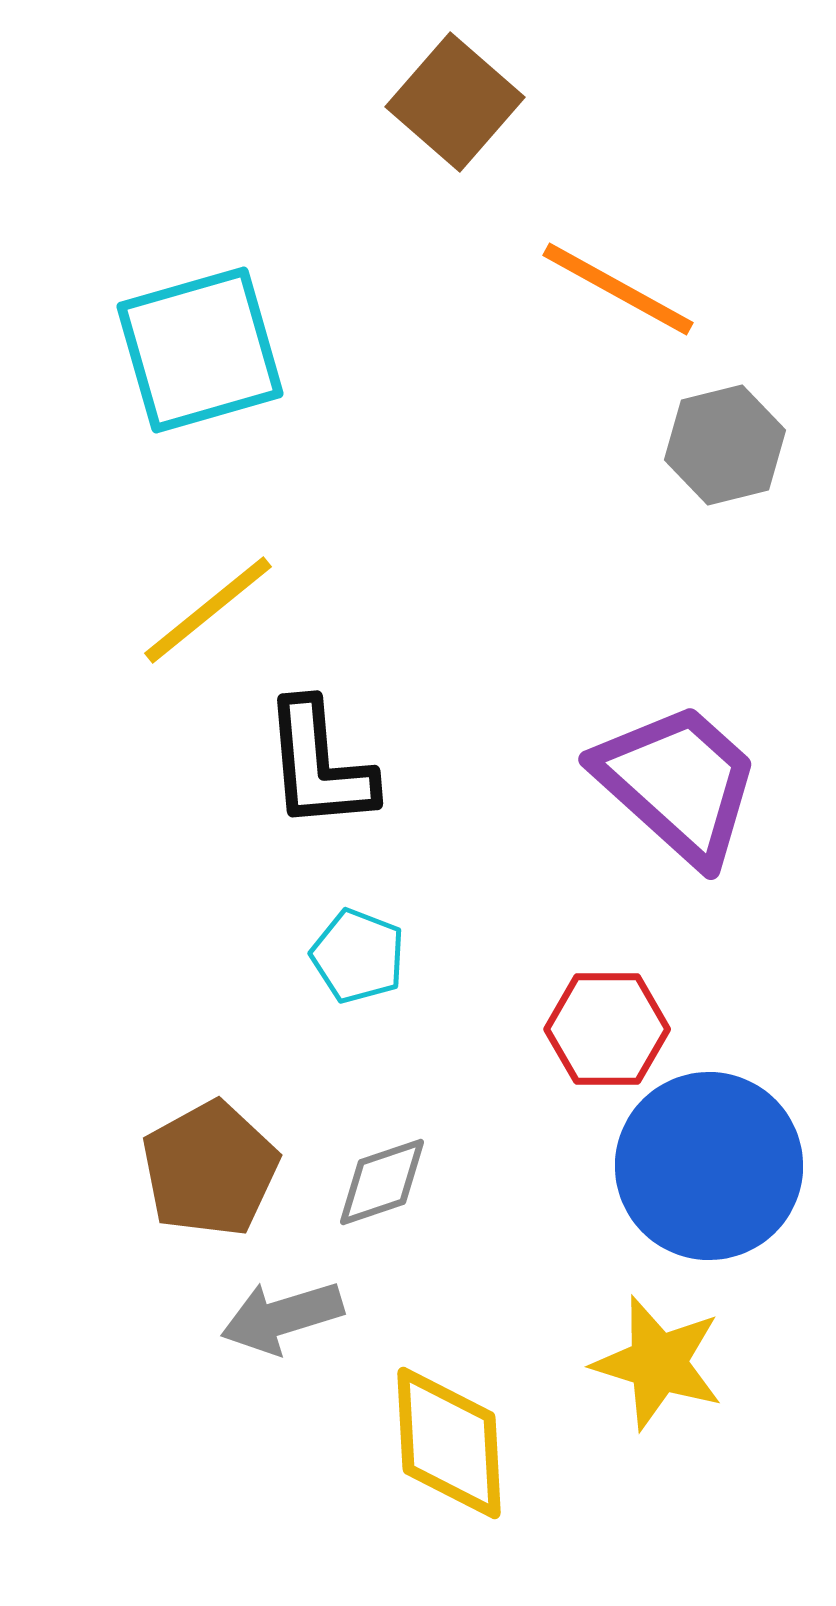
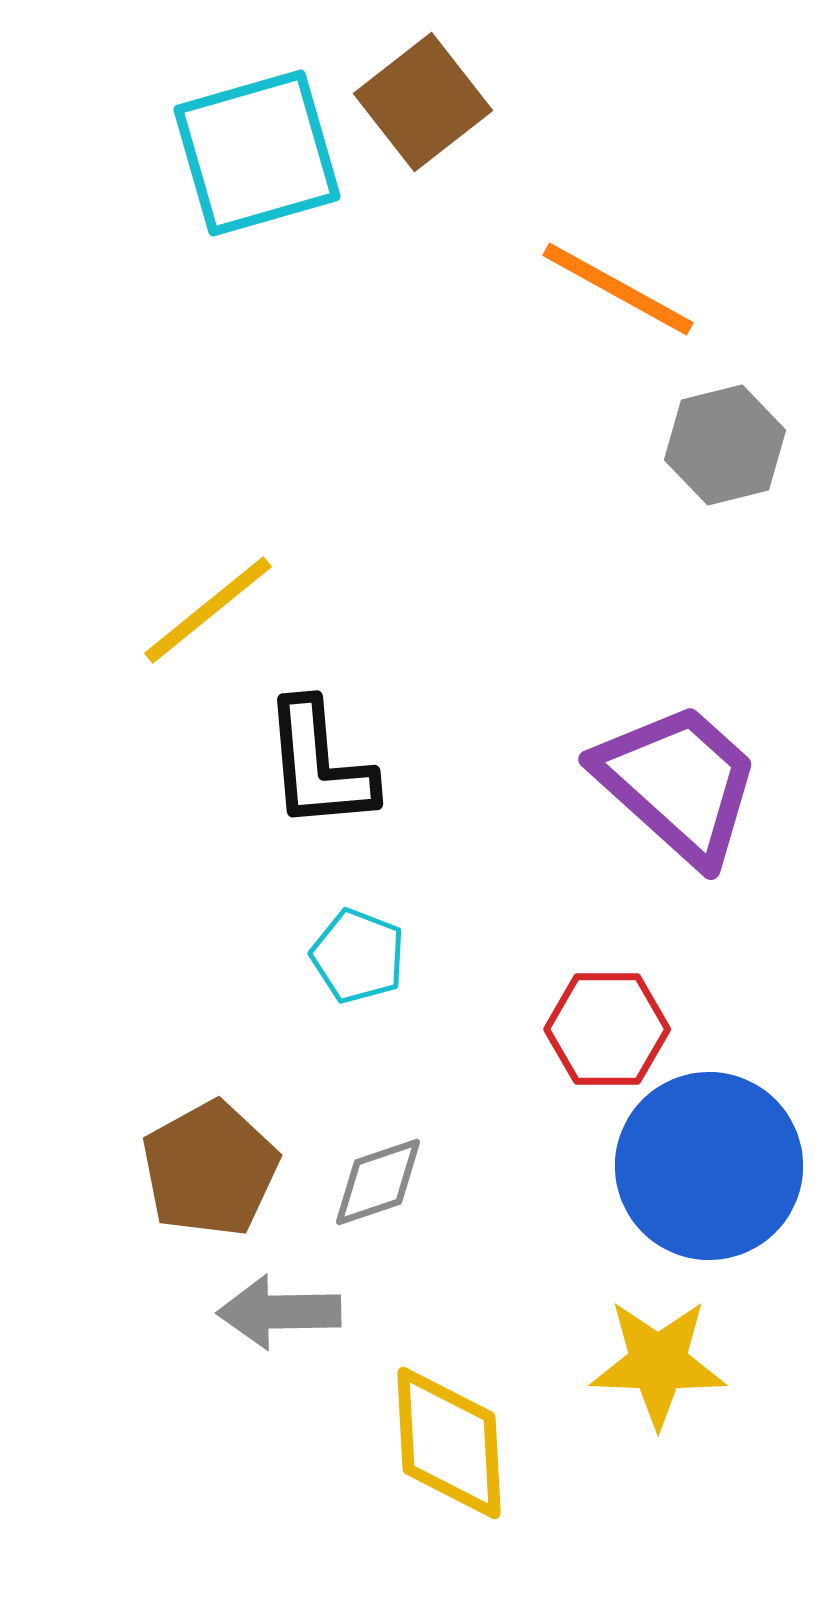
brown square: moved 32 px left; rotated 11 degrees clockwise
cyan square: moved 57 px right, 197 px up
gray diamond: moved 4 px left
gray arrow: moved 3 px left, 5 px up; rotated 16 degrees clockwise
yellow star: rotated 15 degrees counterclockwise
